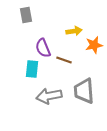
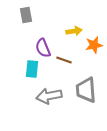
gray trapezoid: moved 2 px right, 1 px up
